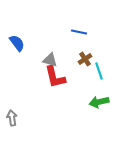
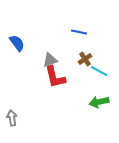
gray triangle: rotated 35 degrees counterclockwise
cyan line: rotated 42 degrees counterclockwise
